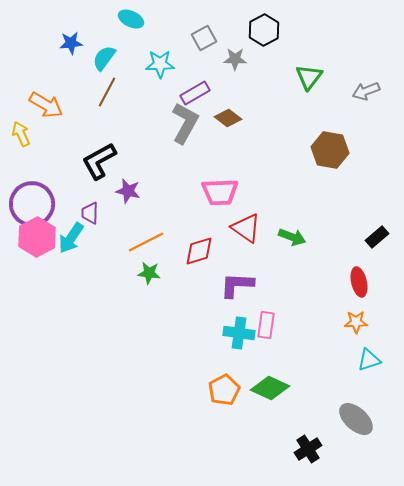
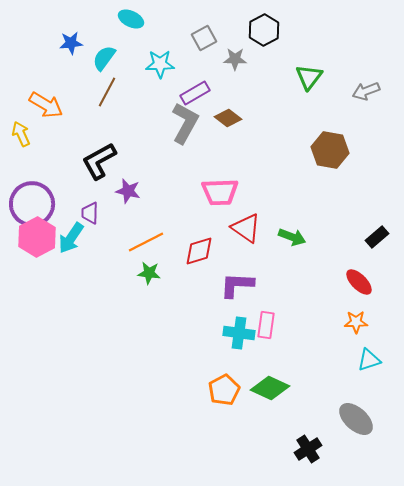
red ellipse: rotated 32 degrees counterclockwise
